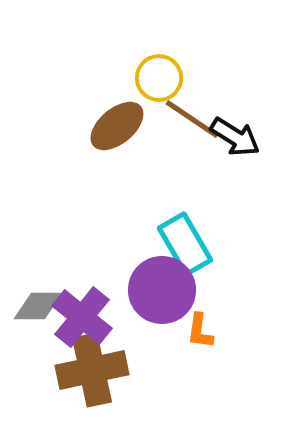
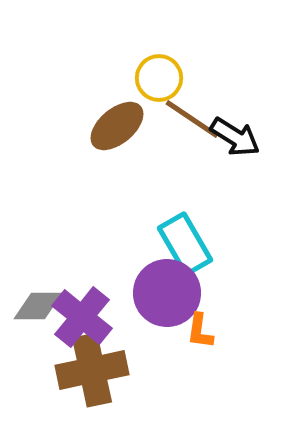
purple circle: moved 5 px right, 3 px down
